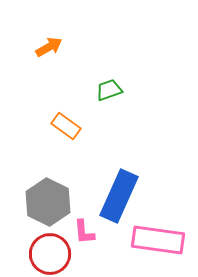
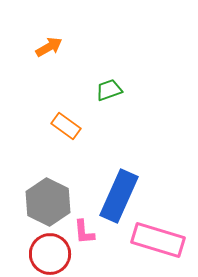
pink rectangle: rotated 9 degrees clockwise
